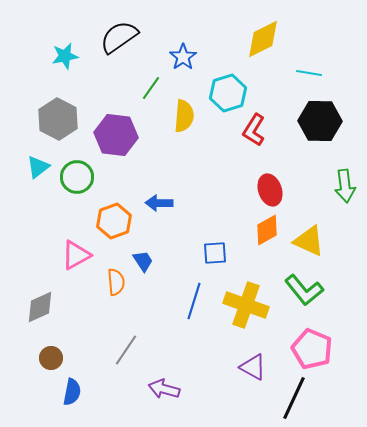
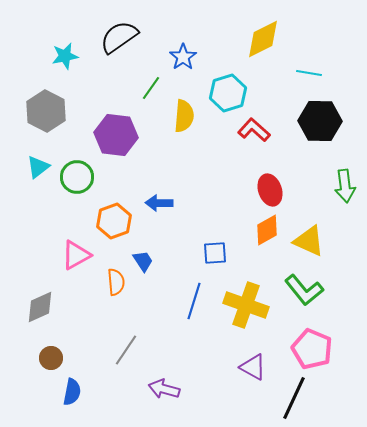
gray hexagon: moved 12 px left, 8 px up
red L-shape: rotated 100 degrees clockwise
